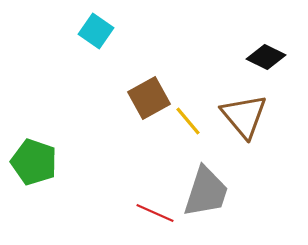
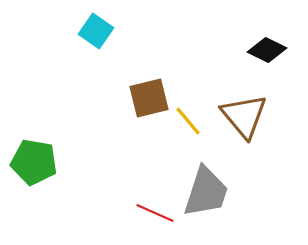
black diamond: moved 1 px right, 7 px up
brown square: rotated 15 degrees clockwise
green pentagon: rotated 9 degrees counterclockwise
